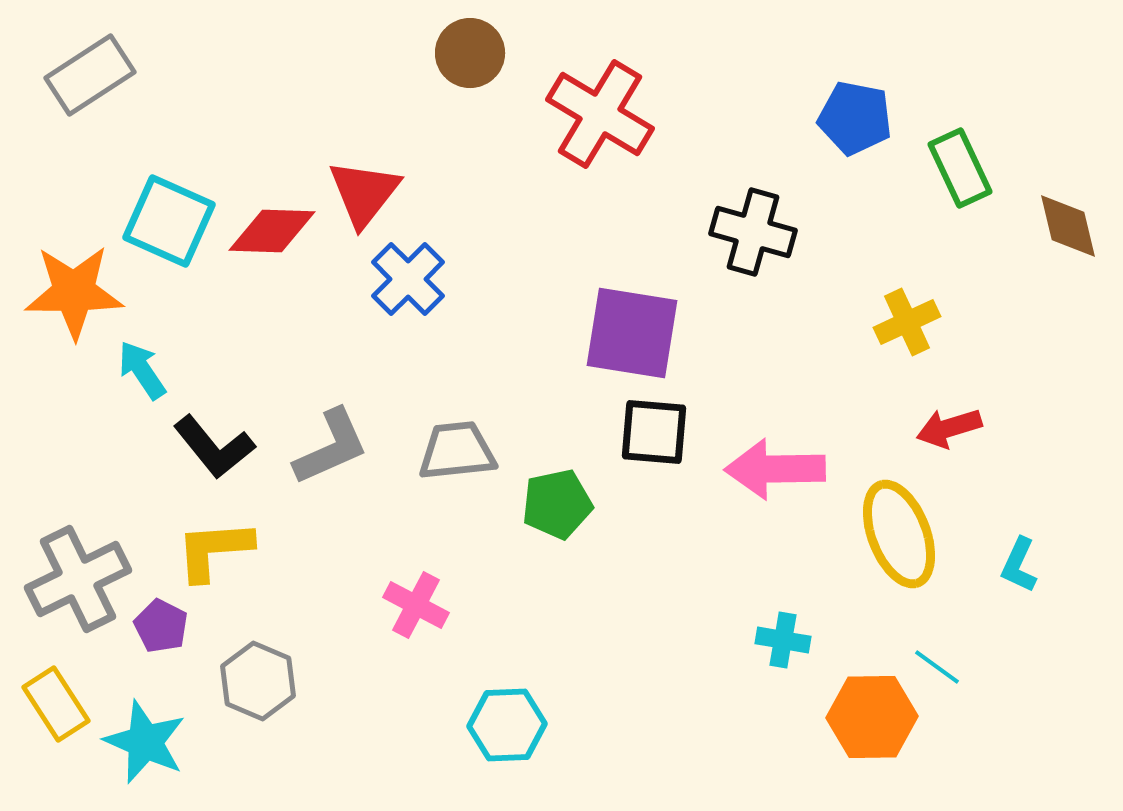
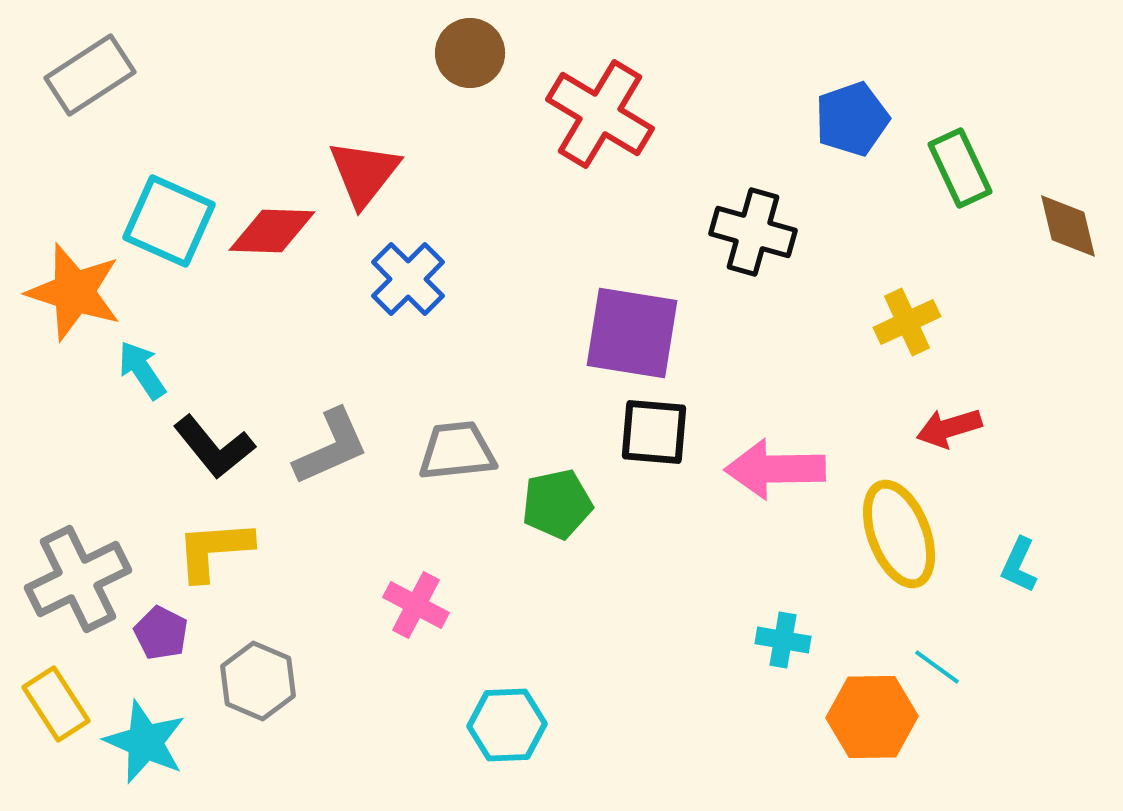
blue pentagon: moved 3 px left, 1 px down; rotated 30 degrees counterclockwise
red triangle: moved 20 px up
orange star: rotated 18 degrees clockwise
purple pentagon: moved 7 px down
